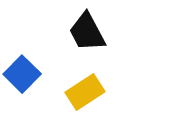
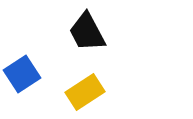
blue square: rotated 12 degrees clockwise
